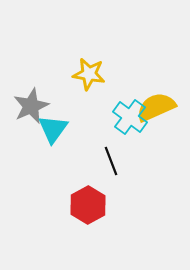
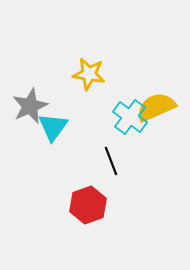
gray star: moved 1 px left
cyan triangle: moved 2 px up
red hexagon: rotated 9 degrees clockwise
